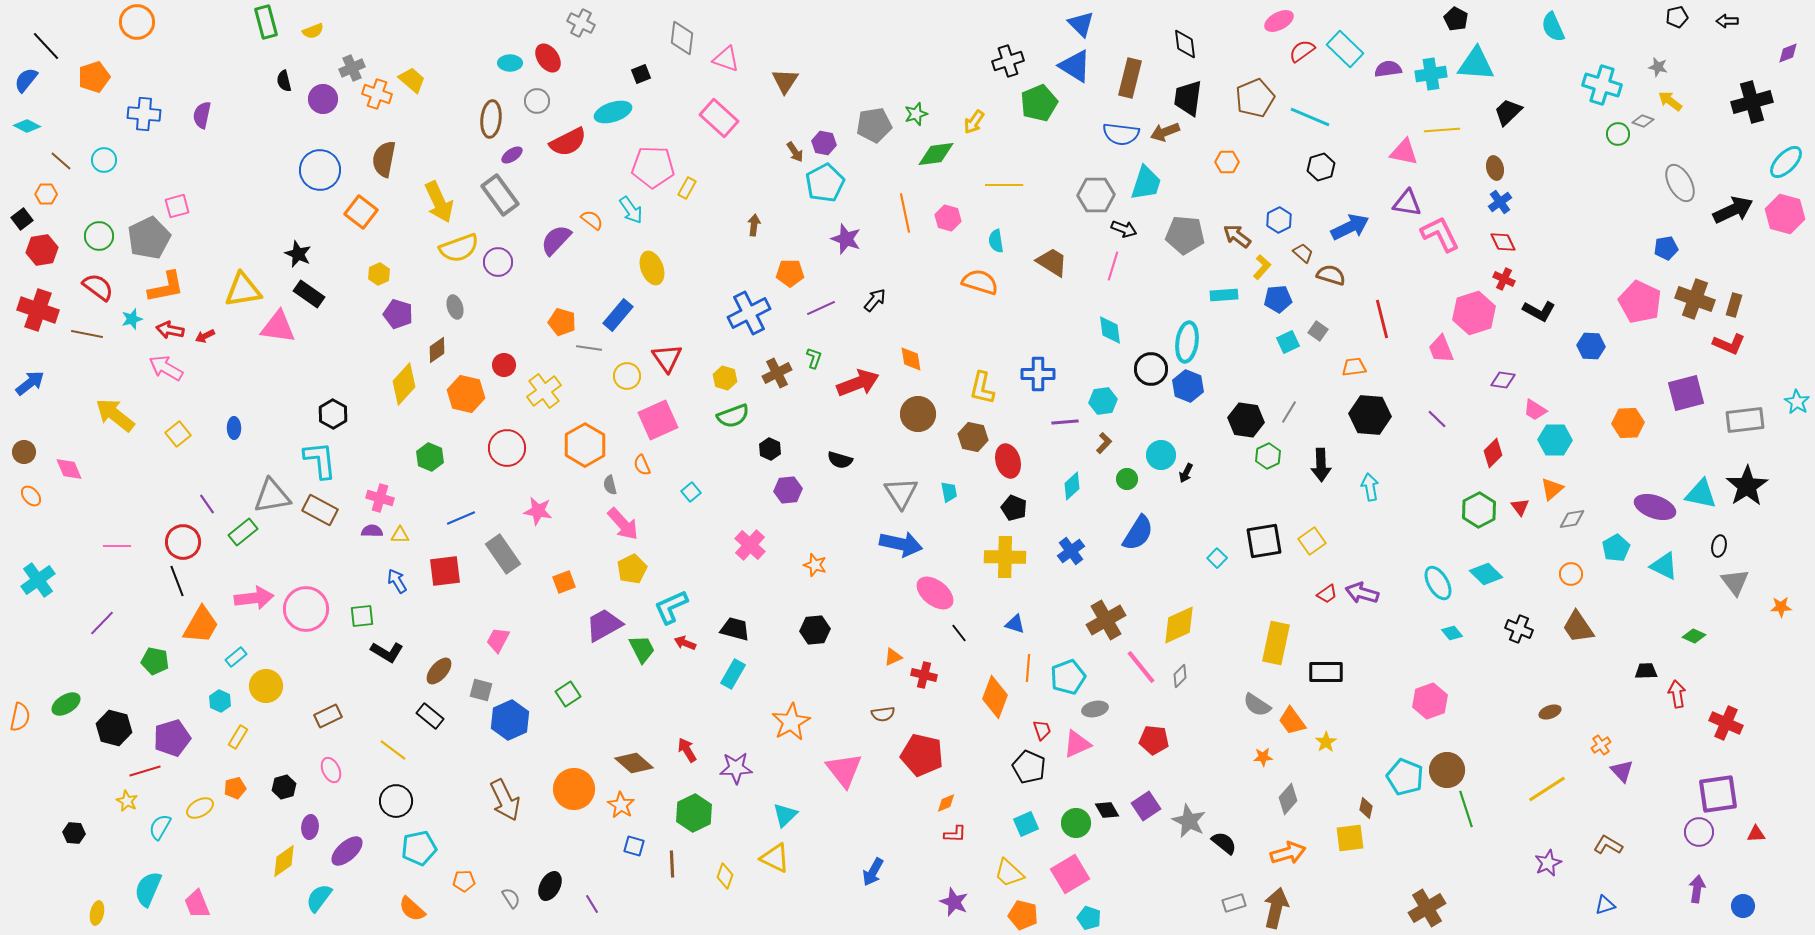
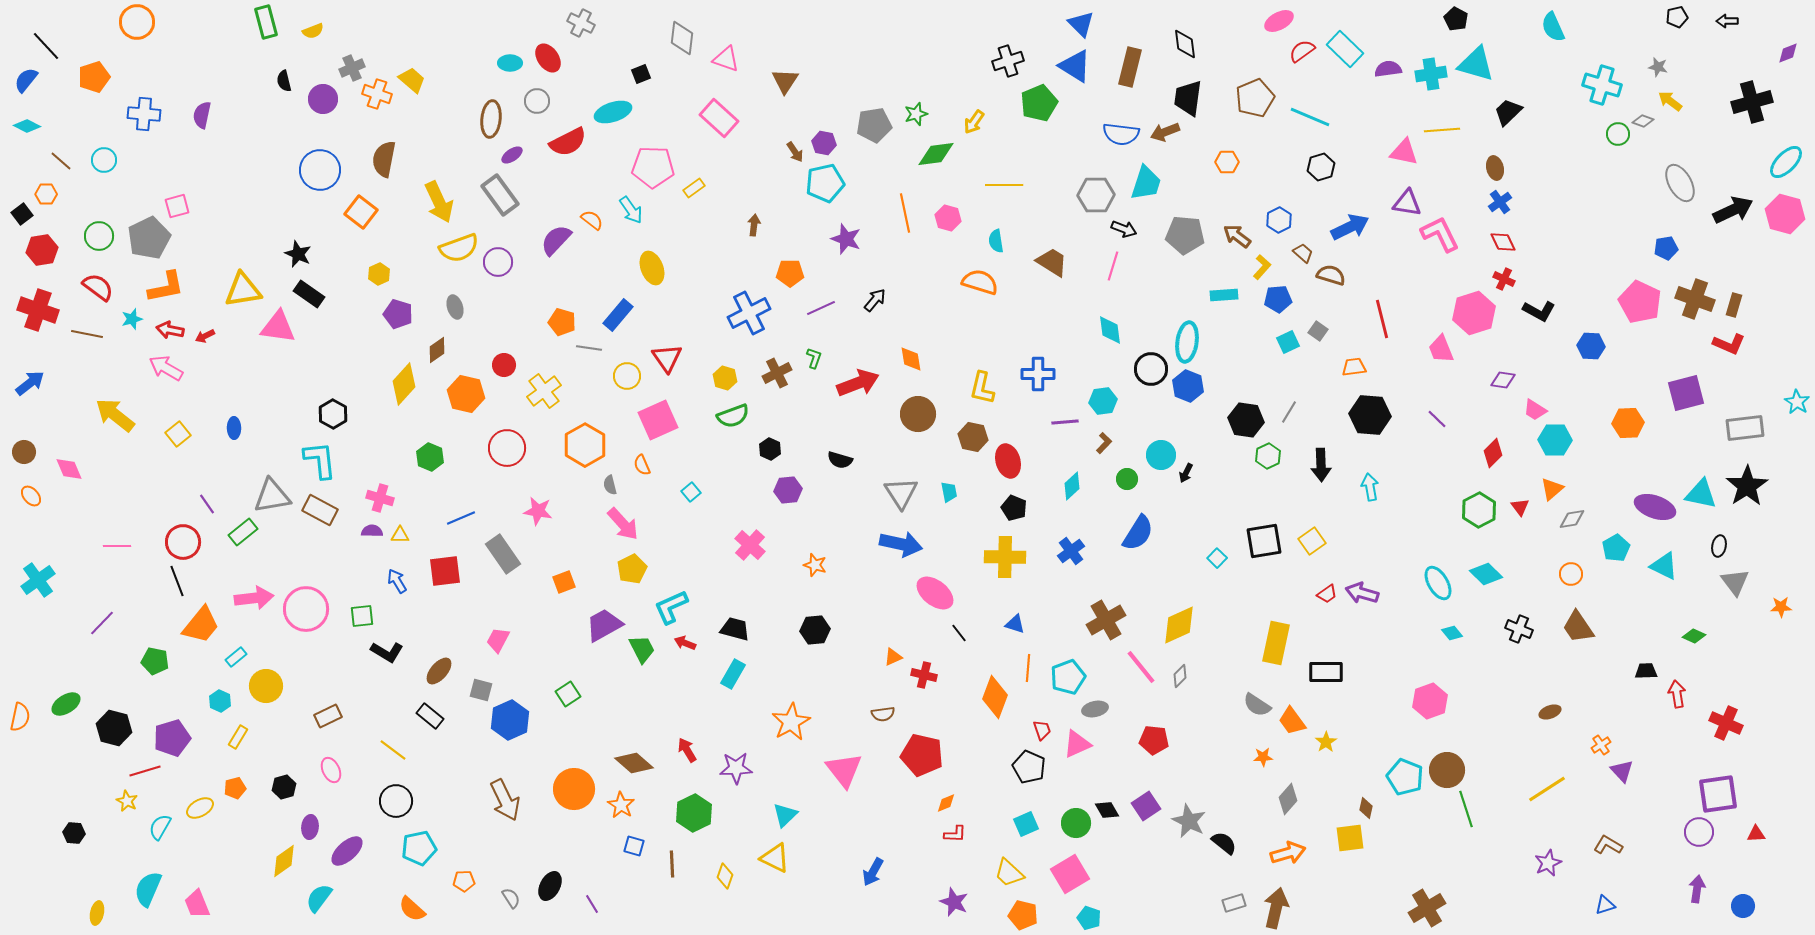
cyan triangle at (1476, 64): rotated 12 degrees clockwise
brown rectangle at (1130, 78): moved 11 px up
cyan pentagon at (825, 183): rotated 15 degrees clockwise
yellow rectangle at (687, 188): moved 7 px right; rotated 25 degrees clockwise
black square at (22, 219): moved 5 px up
gray rectangle at (1745, 420): moved 8 px down
orange trapezoid at (201, 625): rotated 9 degrees clockwise
